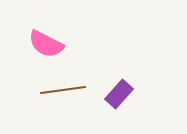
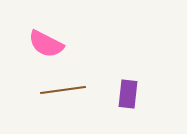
purple rectangle: moved 9 px right; rotated 36 degrees counterclockwise
